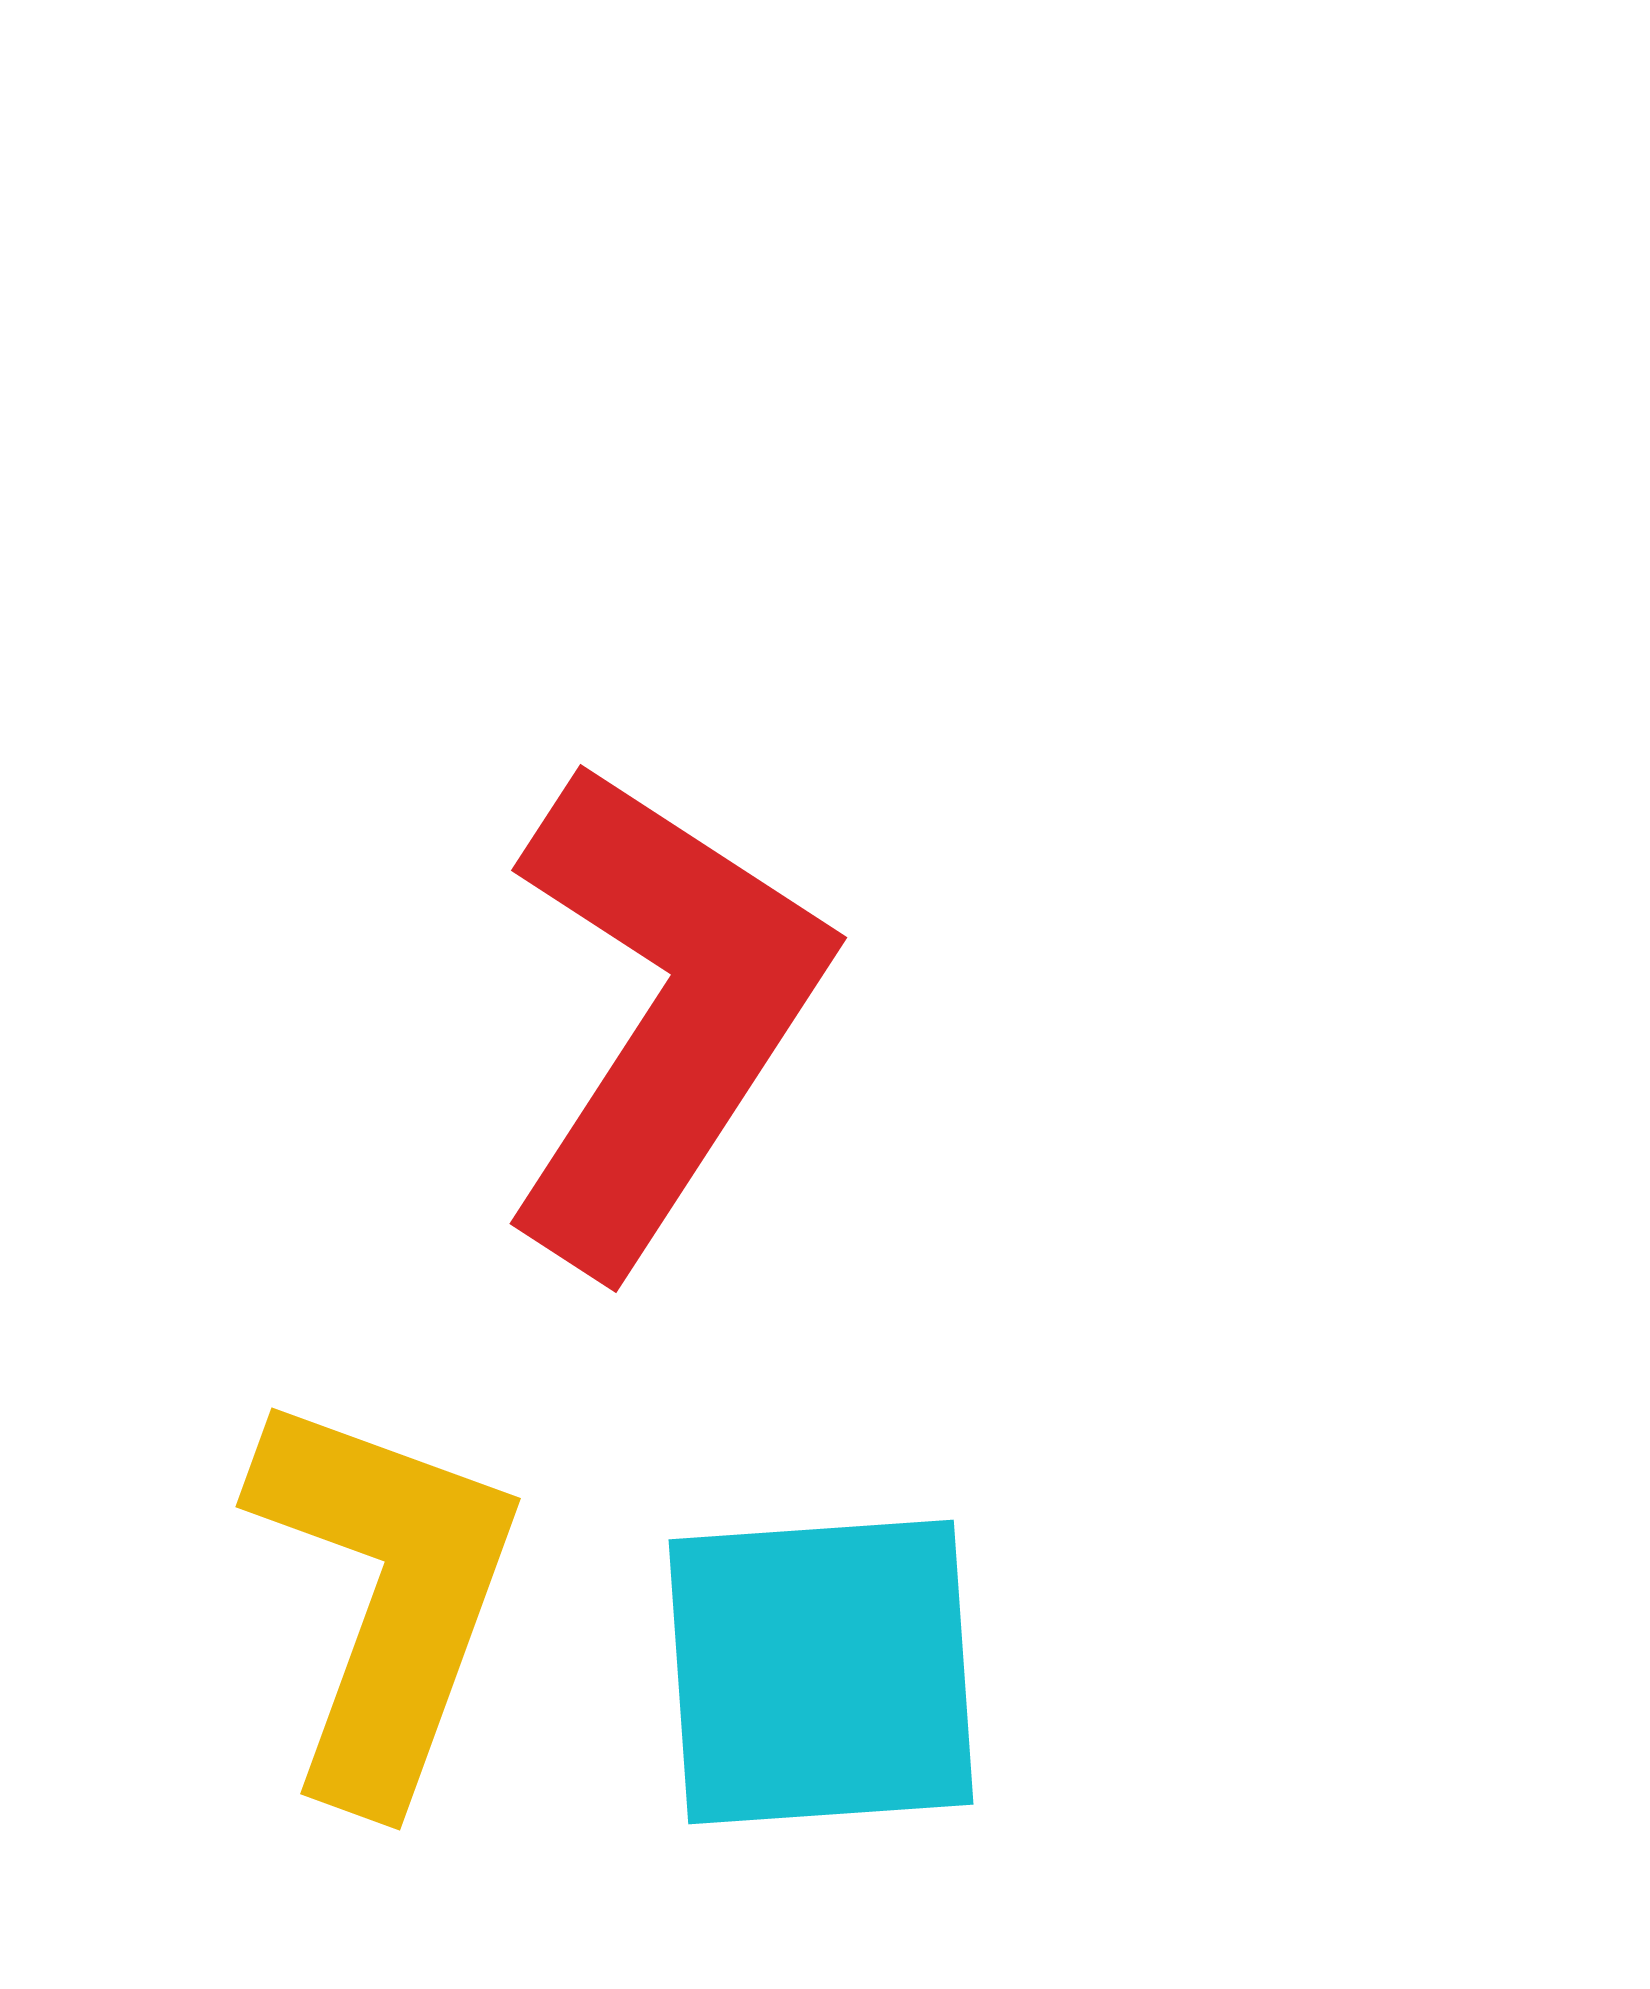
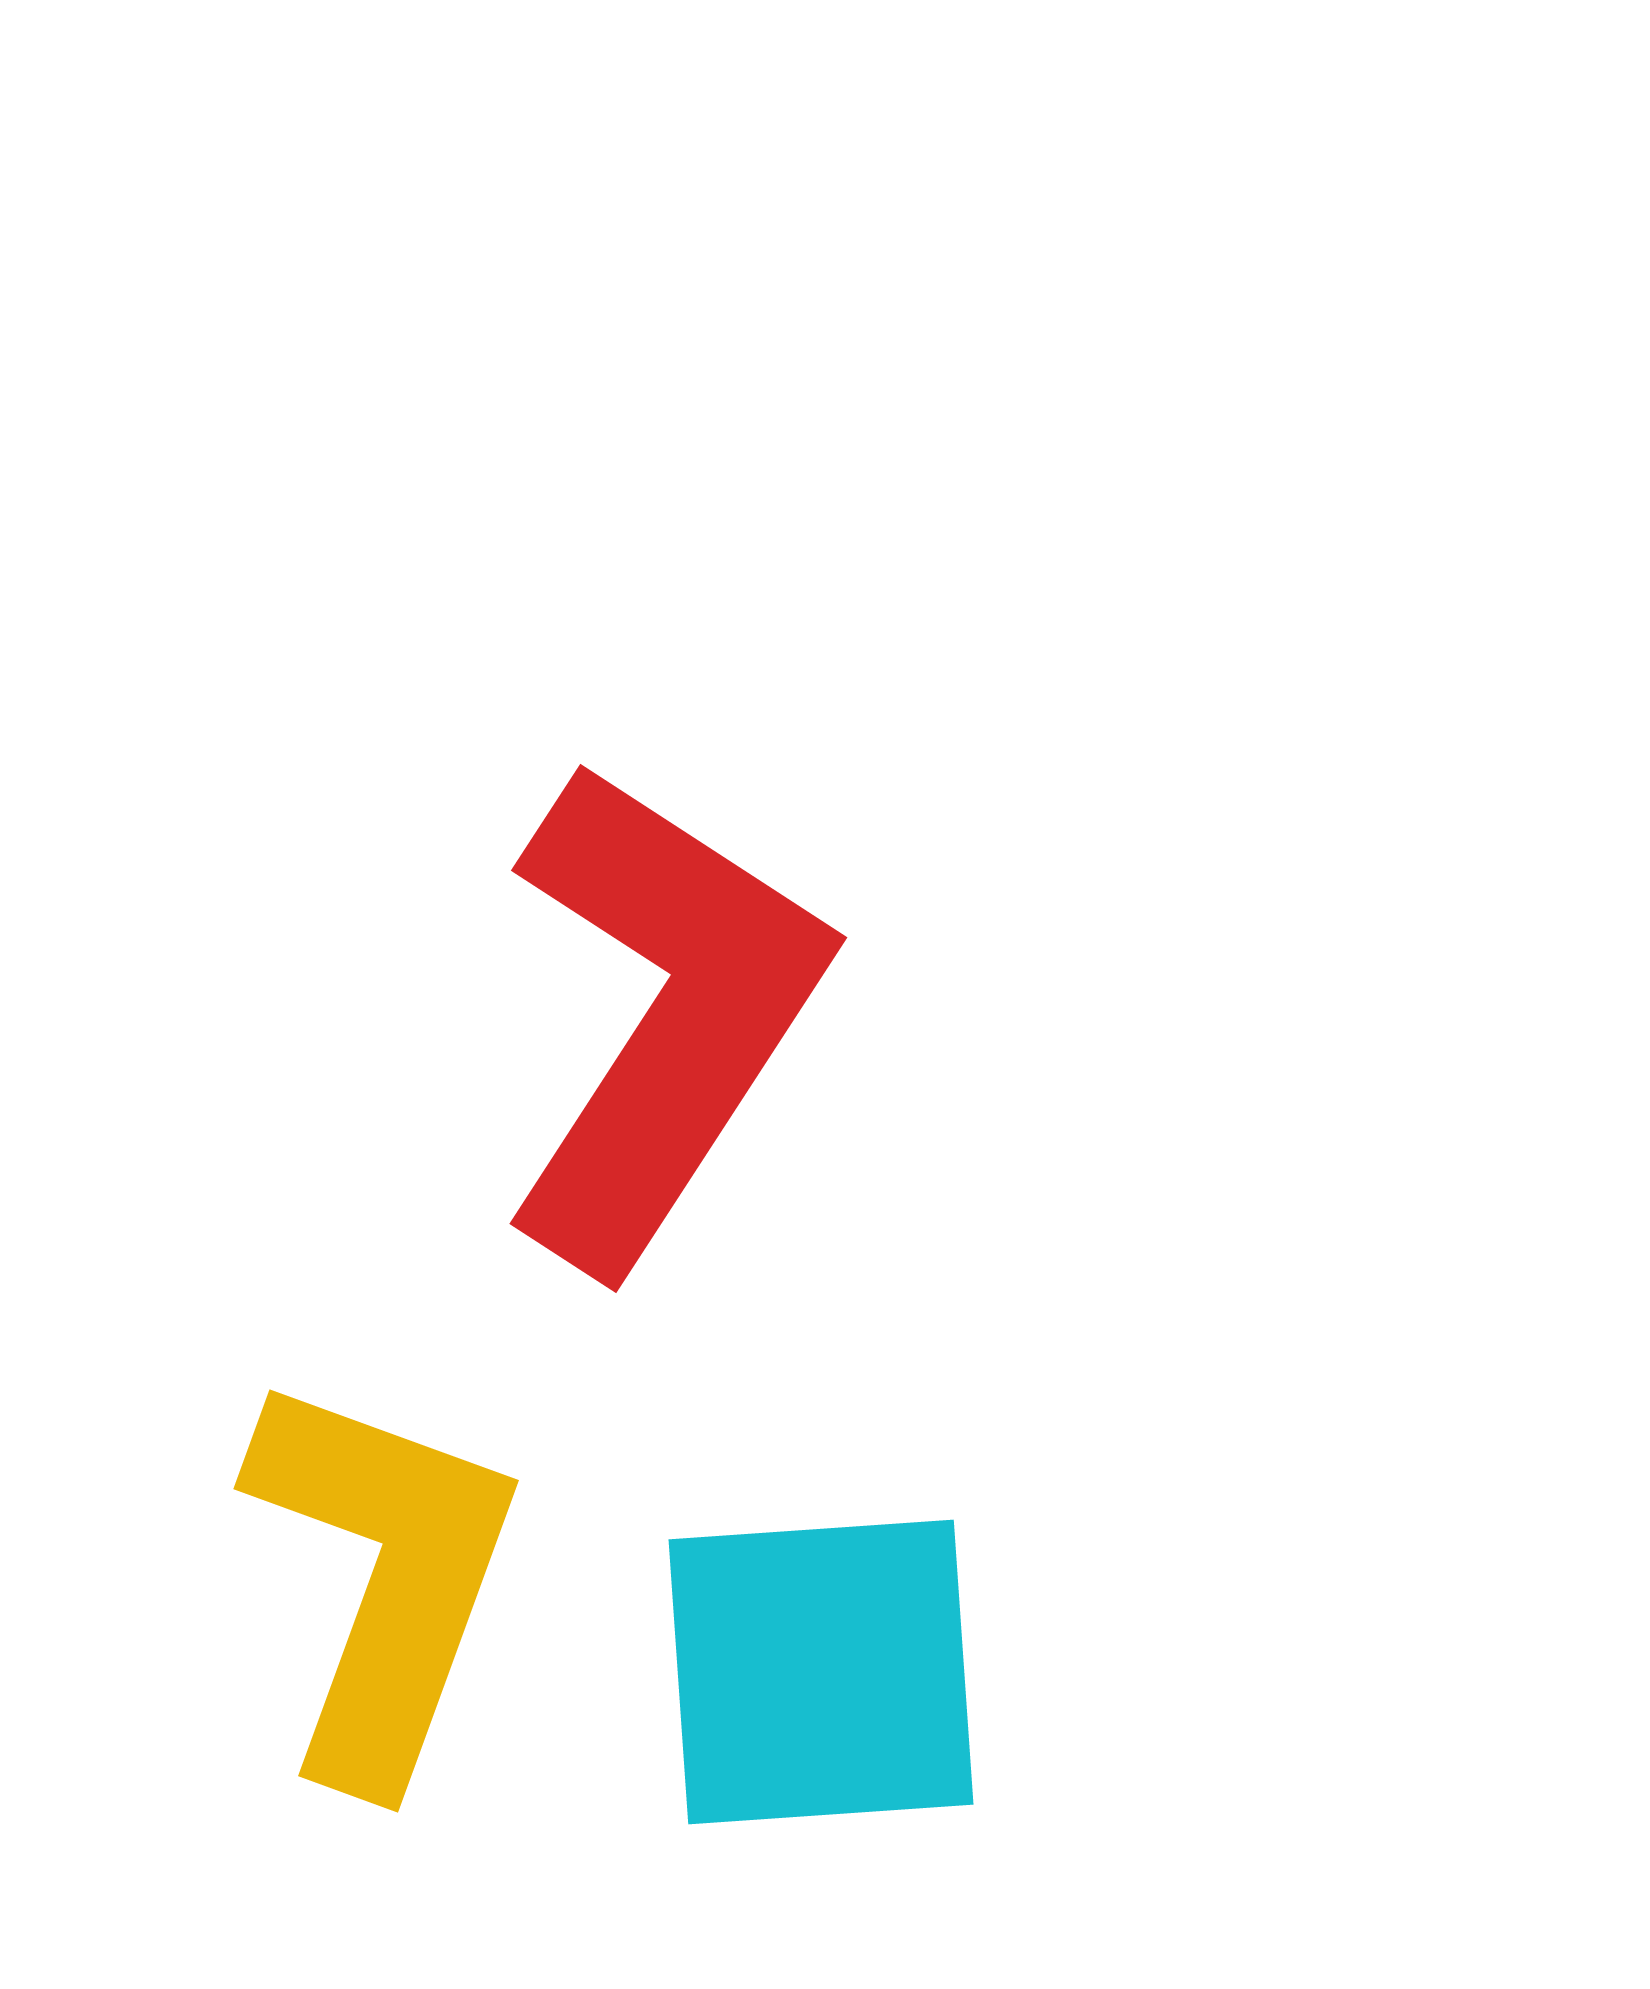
yellow L-shape: moved 2 px left, 18 px up
